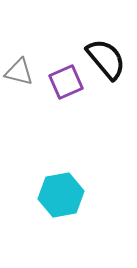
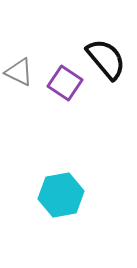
gray triangle: rotated 12 degrees clockwise
purple square: moved 1 px left, 1 px down; rotated 32 degrees counterclockwise
